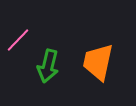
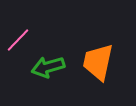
green arrow: moved 1 px down; rotated 60 degrees clockwise
